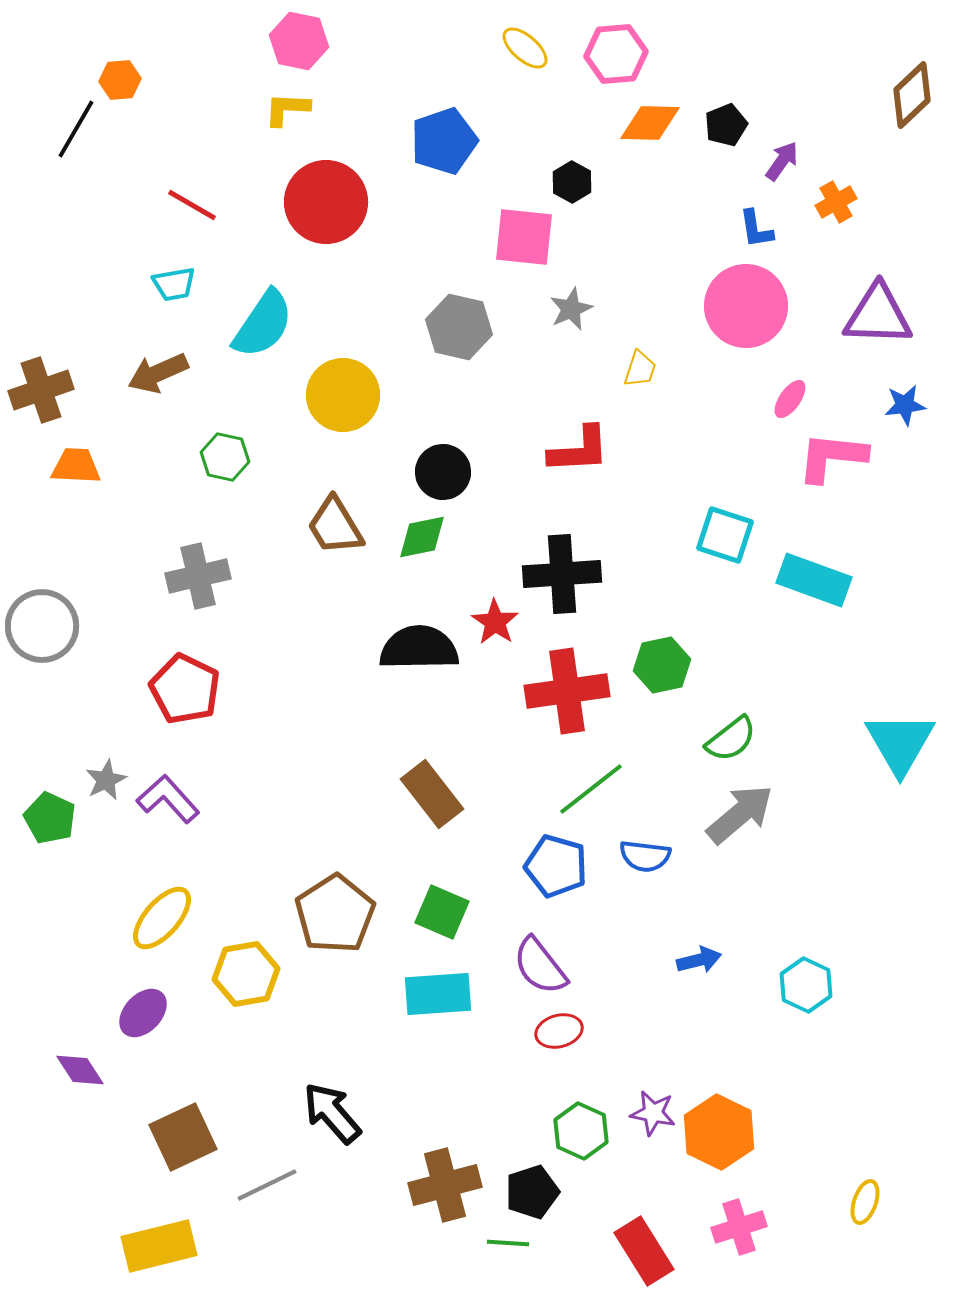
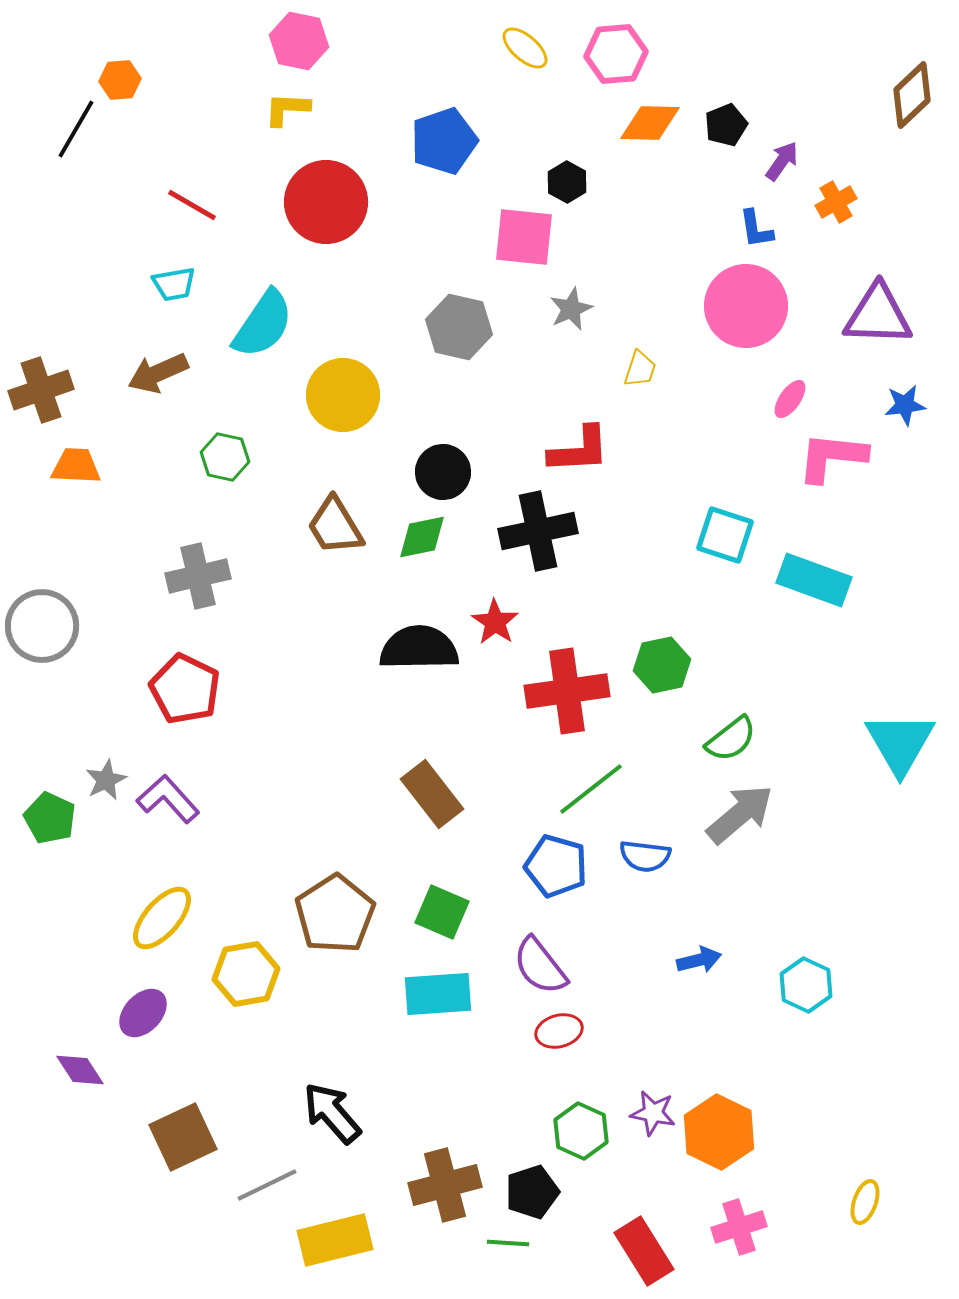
black hexagon at (572, 182): moved 5 px left
black cross at (562, 574): moved 24 px left, 43 px up; rotated 8 degrees counterclockwise
yellow rectangle at (159, 1246): moved 176 px right, 6 px up
